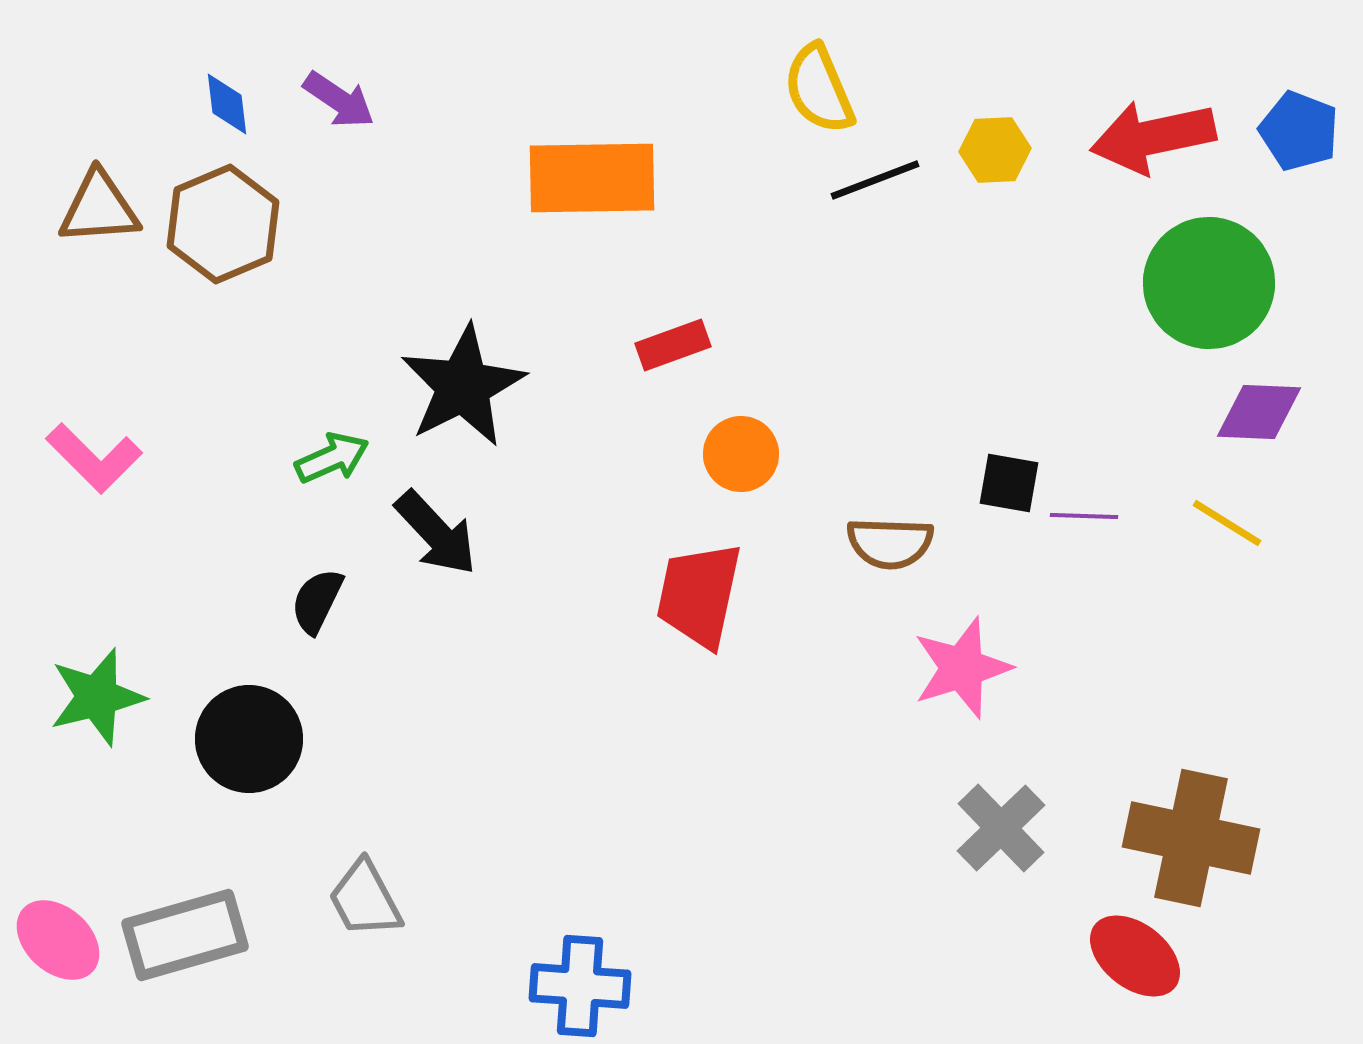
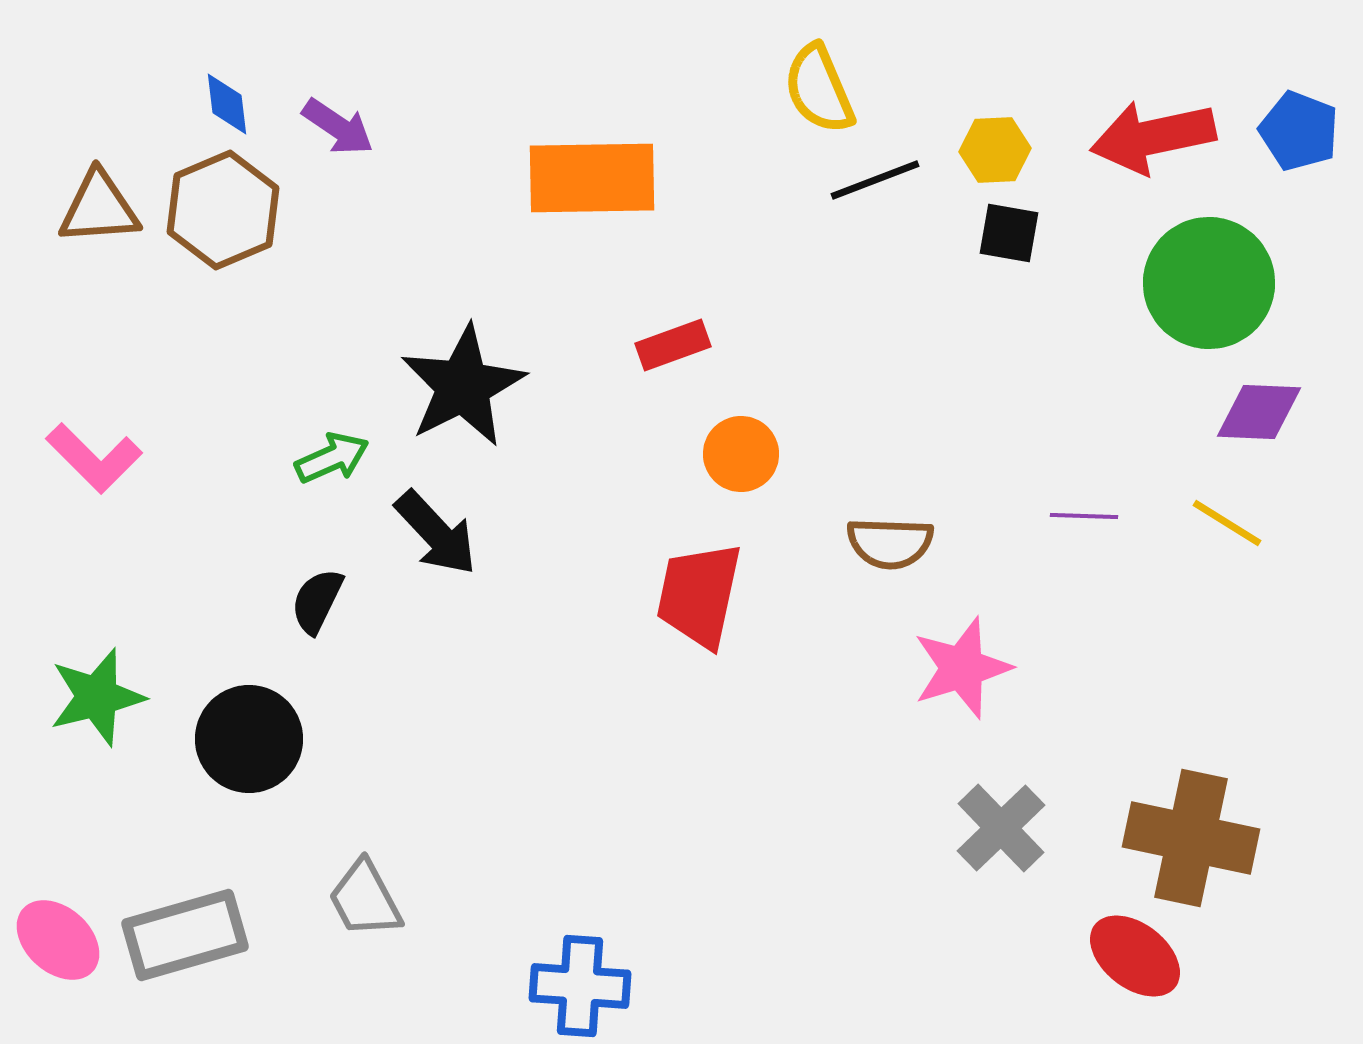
purple arrow: moved 1 px left, 27 px down
brown hexagon: moved 14 px up
black square: moved 250 px up
